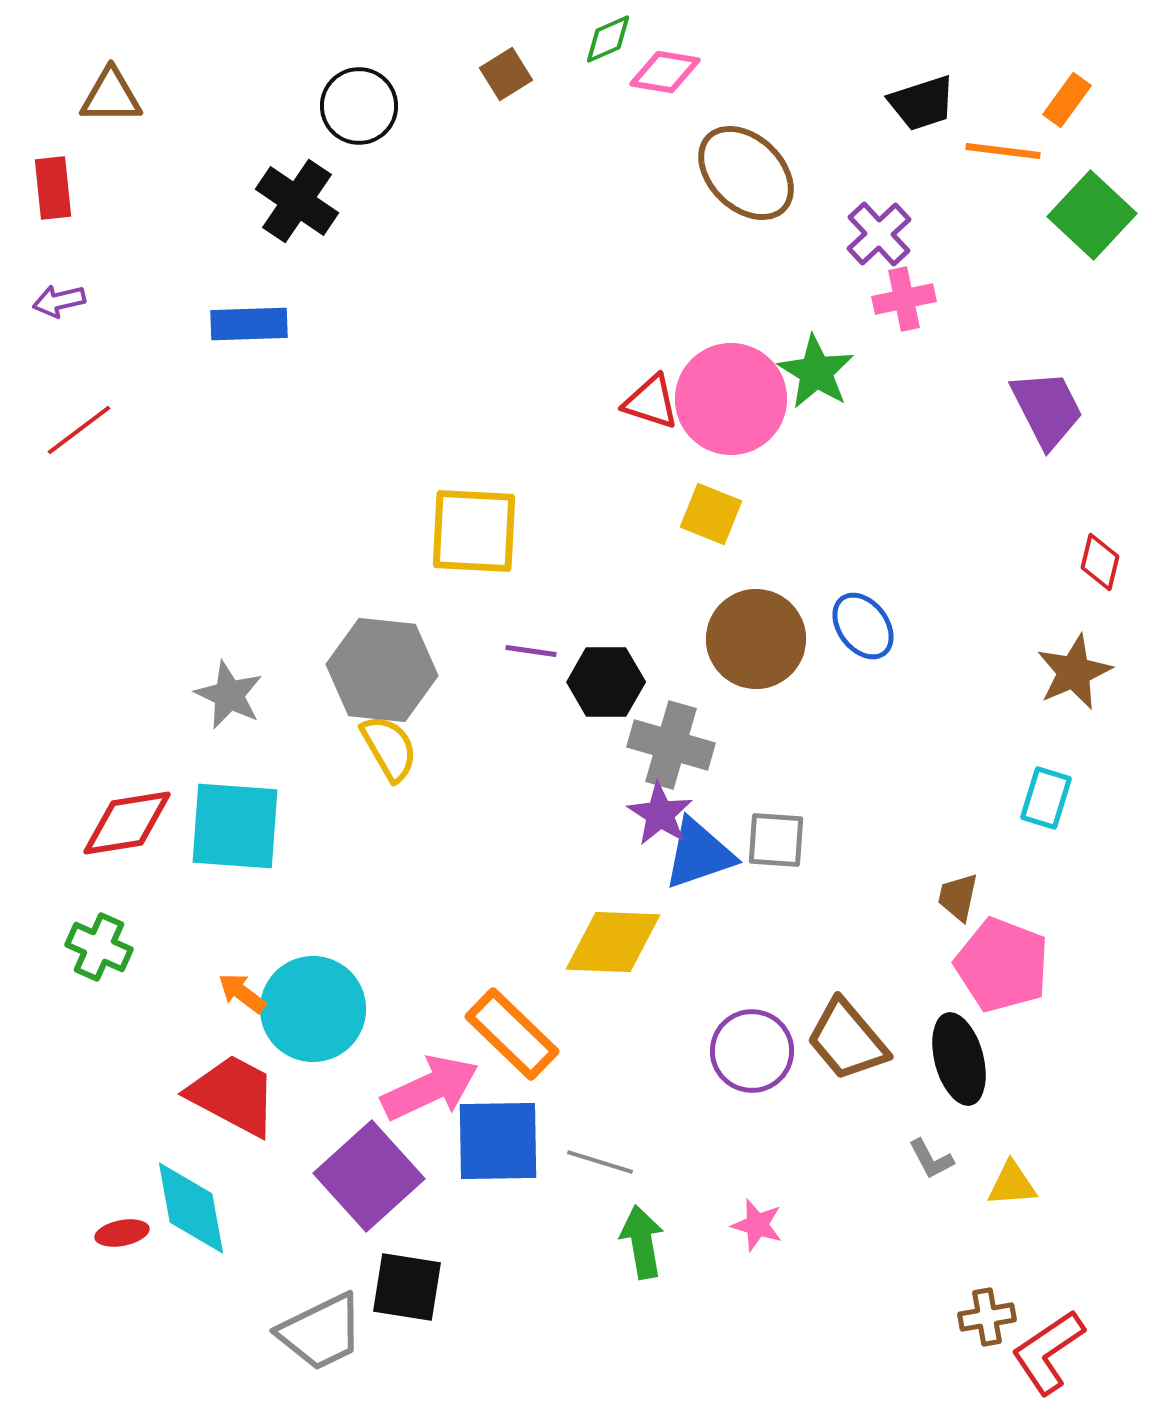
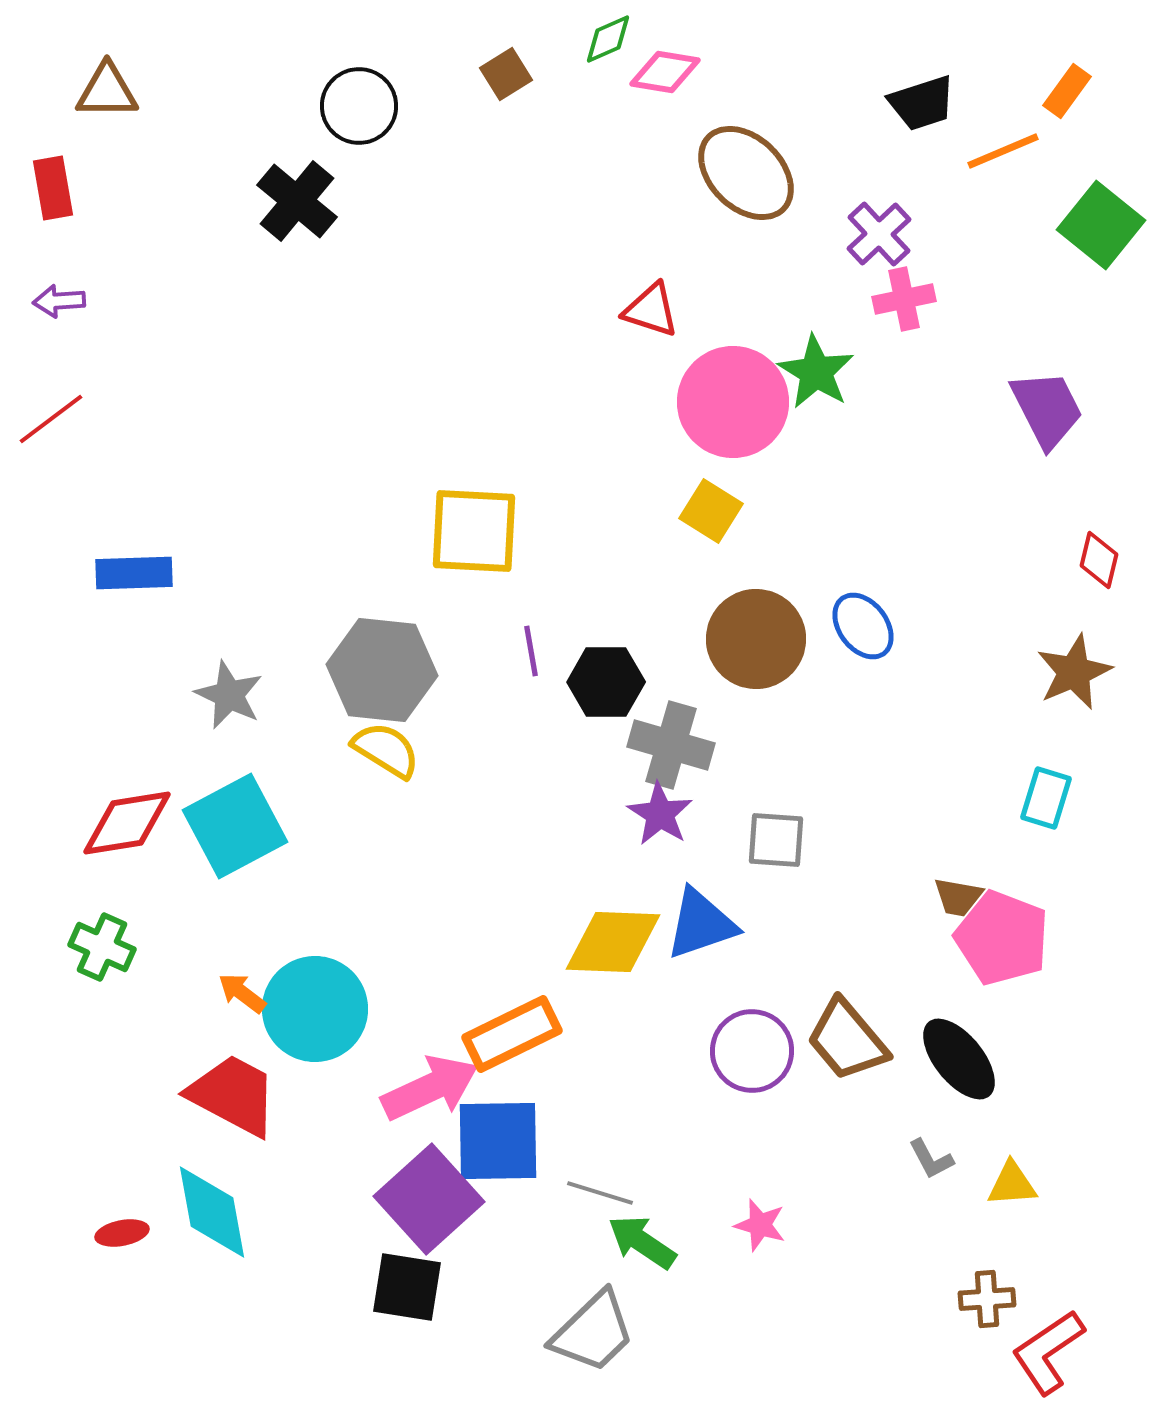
brown triangle at (111, 96): moved 4 px left, 5 px up
orange rectangle at (1067, 100): moved 9 px up
orange line at (1003, 151): rotated 30 degrees counterclockwise
red rectangle at (53, 188): rotated 4 degrees counterclockwise
black cross at (297, 201): rotated 6 degrees clockwise
green square at (1092, 215): moved 9 px right, 10 px down; rotated 4 degrees counterclockwise
purple arrow at (59, 301): rotated 9 degrees clockwise
blue rectangle at (249, 324): moved 115 px left, 249 px down
pink circle at (731, 399): moved 2 px right, 3 px down
red triangle at (651, 402): moved 92 px up
red line at (79, 430): moved 28 px left, 11 px up
yellow square at (711, 514): moved 3 px up; rotated 10 degrees clockwise
red diamond at (1100, 562): moved 1 px left, 2 px up
purple line at (531, 651): rotated 72 degrees clockwise
yellow semicircle at (389, 748): moved 3 px left, 2 px down; rotated 28 degrees counterclockwise
cyan square at (235, 826): rotated 32 degrees counterclockwise
blue triangle at (699, 854): moved 2 px right, 70 px down
brown trapezoid at (958, 897): rotated 92 degrees counterclockwise
green cross at (99, 947): moved 3 px right
pink pentagon at (1002, 965): moved 27 px up
cyan circle at (313, 1009): moved 2 px right
orange rectangle at (512, 1034): rotated 70 degrees counterclockwise
black ellipse at (959, 1059): rotated 24 degrees counterclockwise
gray line at (600, 1162): moved 31 px down
purple square at (369, 1176): moved 60 px right, 23 px down
cyan diamond at (191, 1208): moved 21 px right, 4 px down
pink star at (757, 1225): moved 3 px right
green arrow at (642, 1242): rotated 46 degrees counterclockwise
brown cross at (987, 1317): moved 18 px up; rotated 6 degrees clockwise
gray trapezoid at (321, 1332): moved 272 px right; rotated 18 degrees counterclockwise
